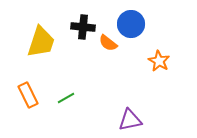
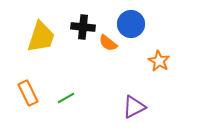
yellow trapezoid: moved 5 px up
orange rectangle: moved 2 px up
purple triangle: moved 4 px right, 13 px up; rotated 15 degrees counterclockwise
